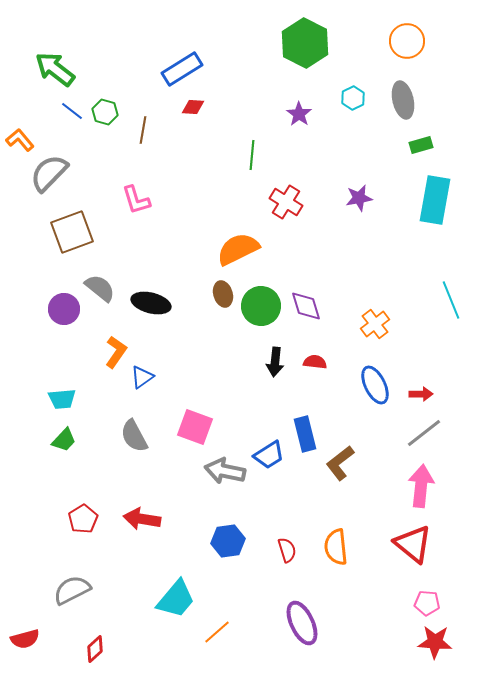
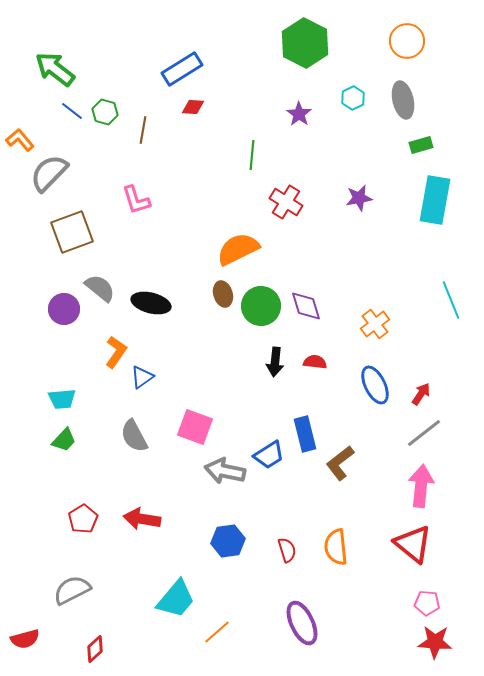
red arrow at (421, 394): rotated 55 degrees counterclockwise
